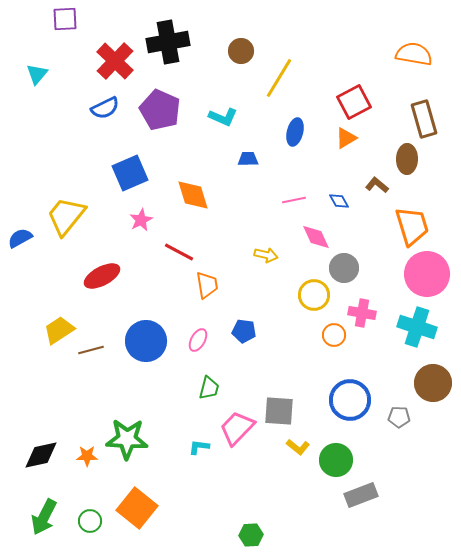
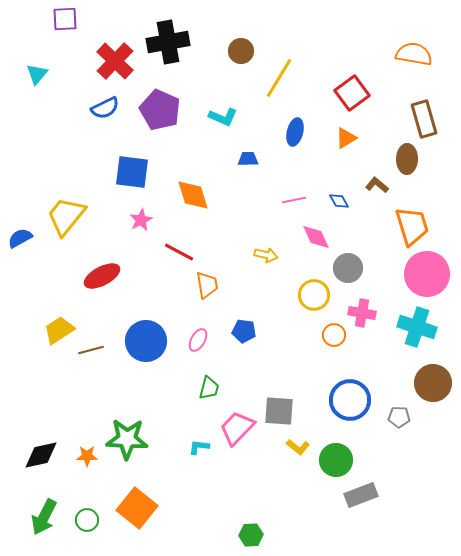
red square at (354, 102): moved 2 px left, 9 px up; rotated 8 degrees counterclockwise
blue square at (130, 173): moved 2 px right, 1 px up; rotated 30 degrees clockwise
gray circle at (344, 268): moved 4 px right
green circle at (90, 521): moved 3 px left, 1 px up
